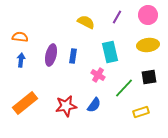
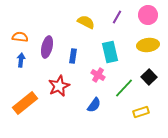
purple ellipse: moved 4 px left, 8 px up
black square: rotated 35 degrees counterclockwise
red star: moved 7 px left, 20 px up; rotated 15 degrees counterclockwise
